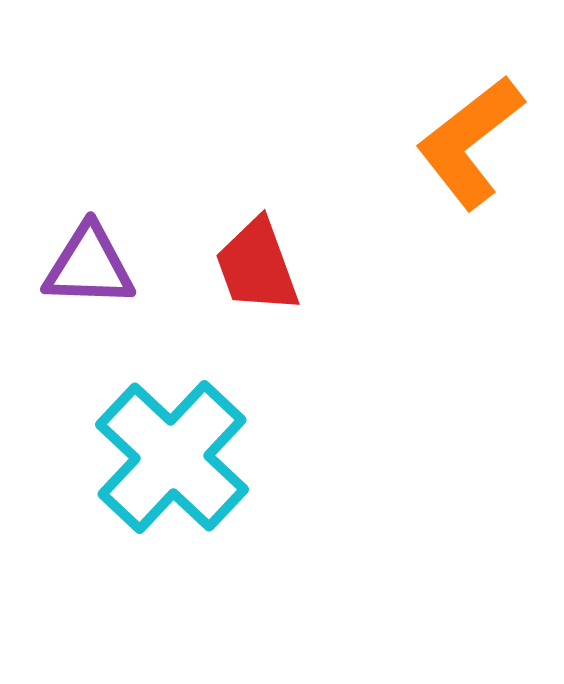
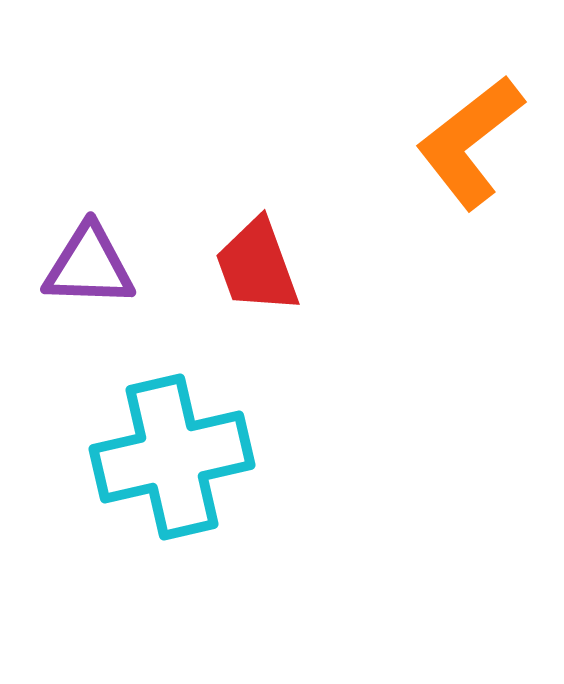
cyan cross: rotated 34 degrees clockwise
